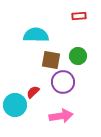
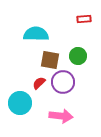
red rectangle: moved 5 px right, 3 px down
cyan semicircle: moved 1 px up
brown square: moved 1 px left
red semicircle: moved 6 px right, 9 px up
cyan circle: moved 5 px right, 2 px up
pink arrow: rotated 15 degrees clockwise
